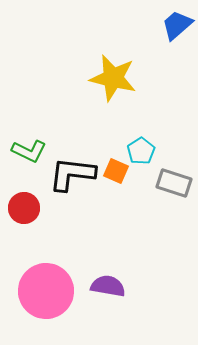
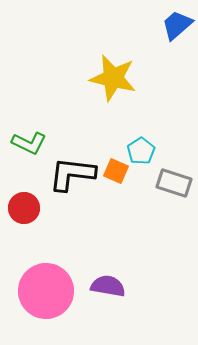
green L-shape: moved 8 px up
